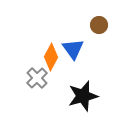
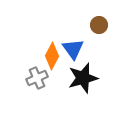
orange diamond: moved 1 px right, 1 px up
gray cross: rotated 20 degrees clockwise
black star: moved 18 px up
